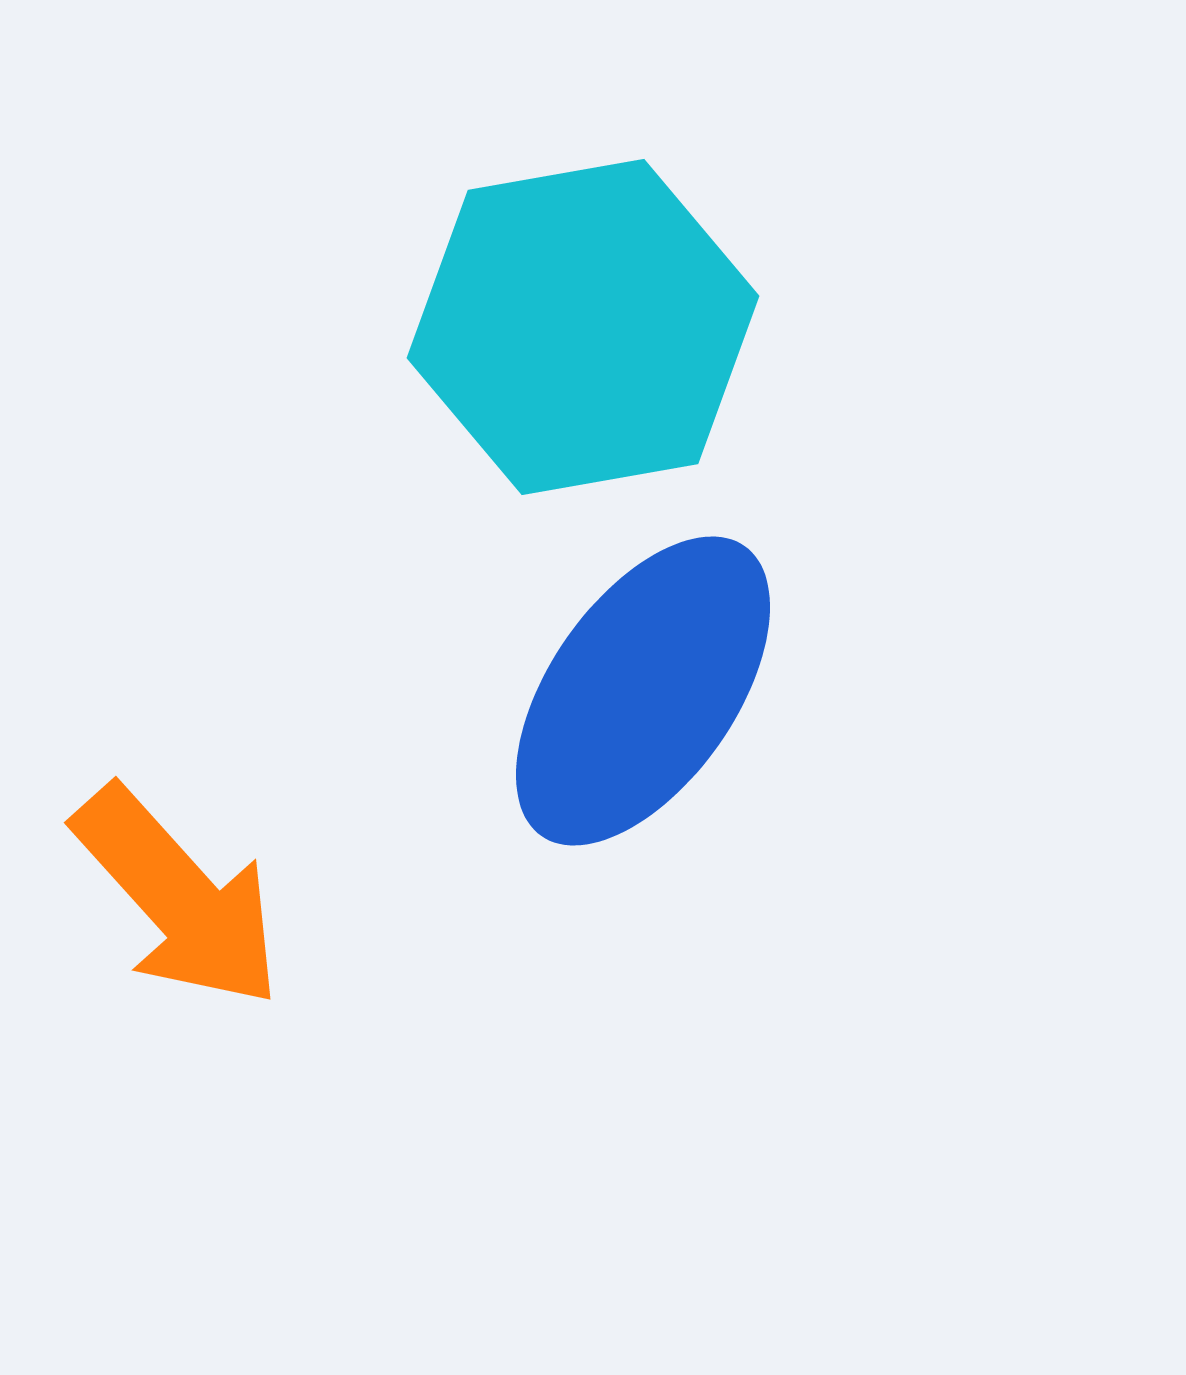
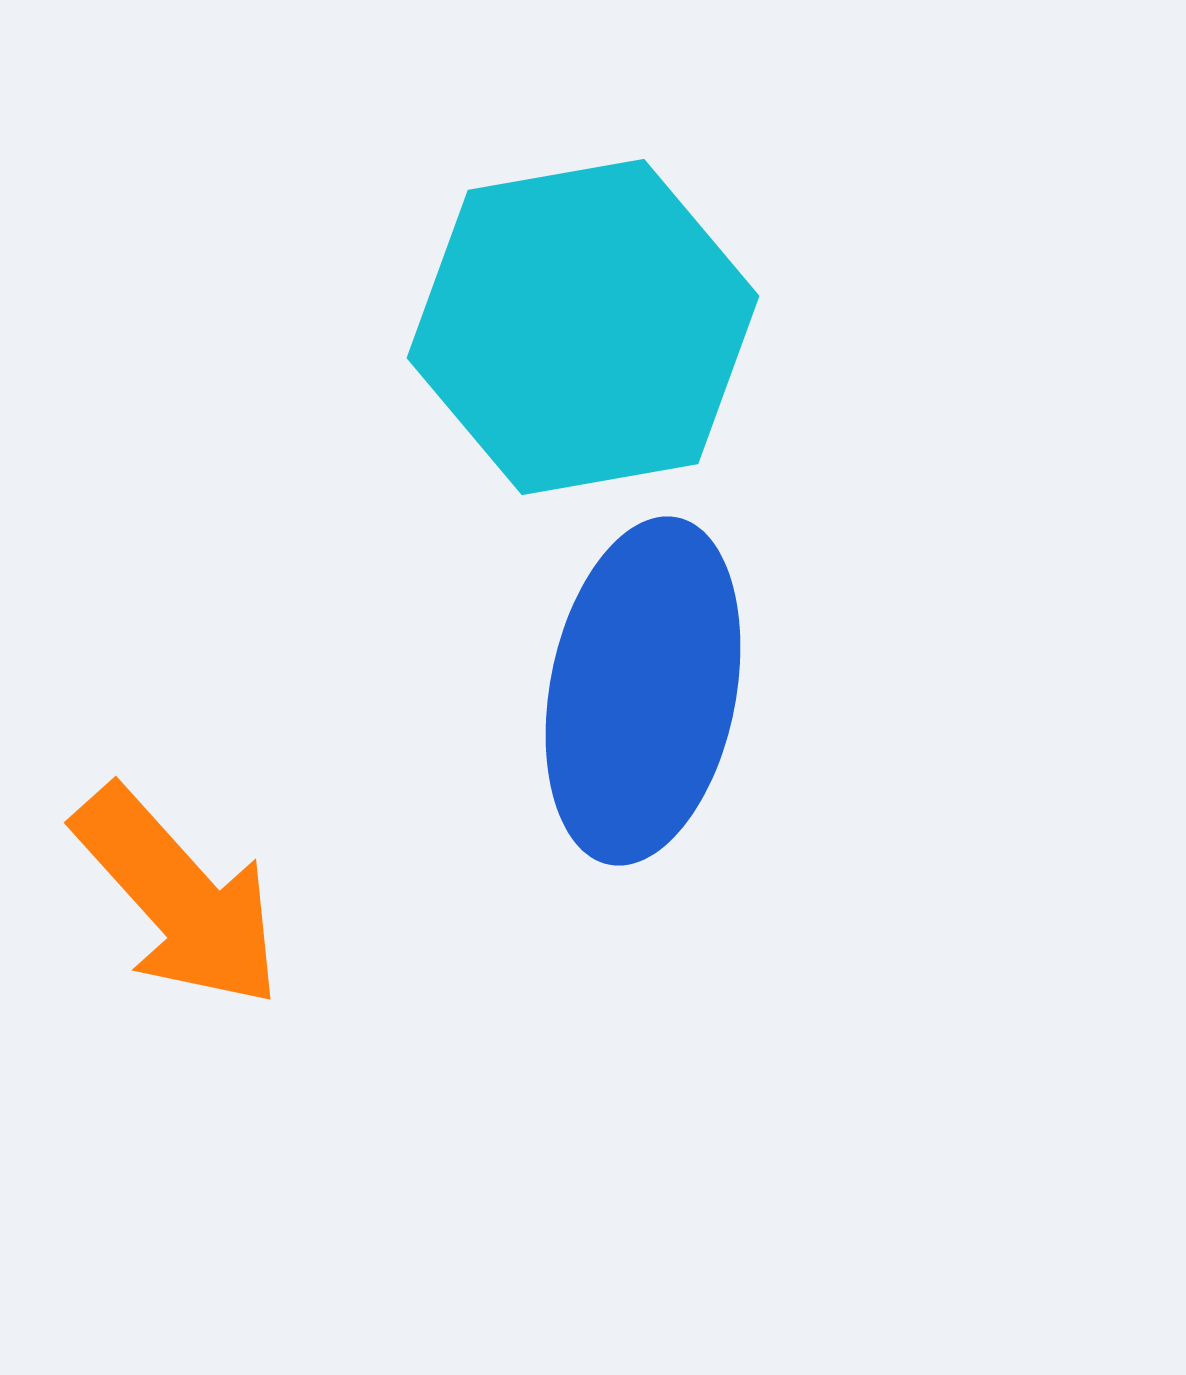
blue ellipse: rotated 24 degrees counterclockwise
